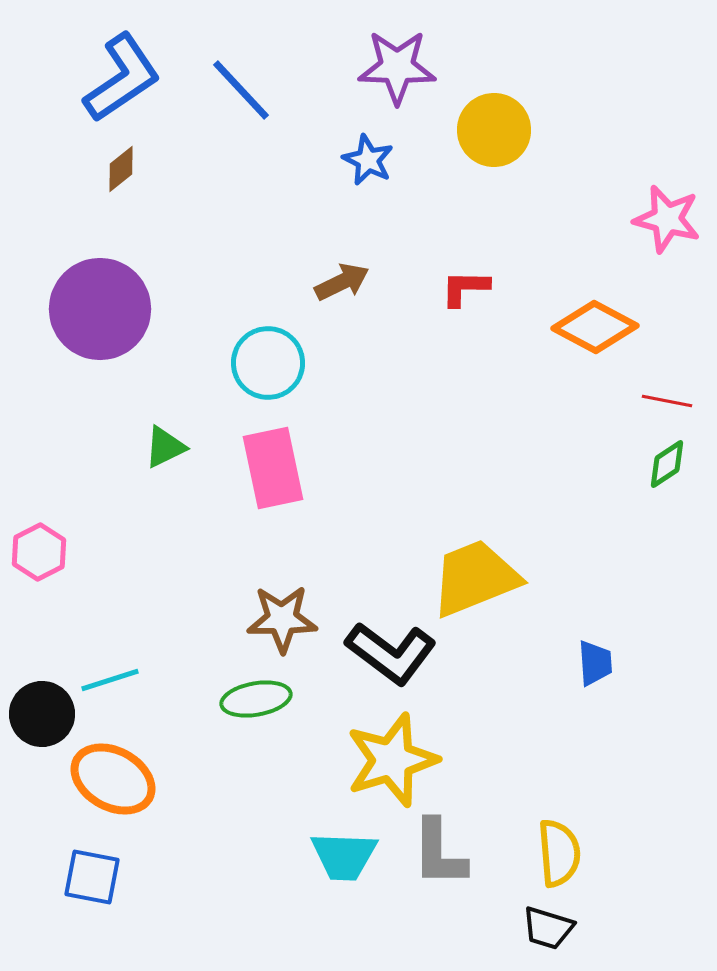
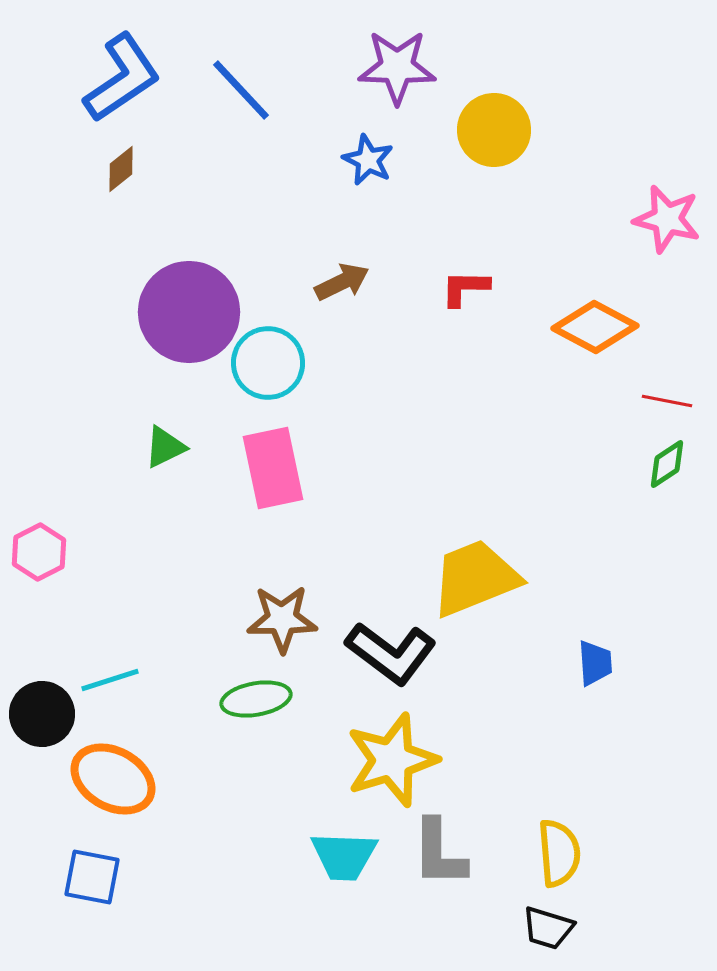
purple circle: moved 89 px right, 3 px down
